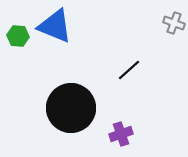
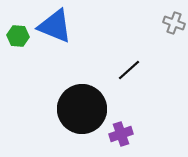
black circle: moved 11 px right, 1 px down
